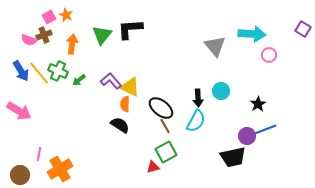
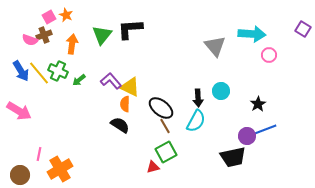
pink semicircle: moved 1 px right
